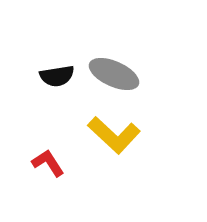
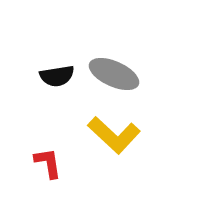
red L-shape: rotated 24 degrees clockwise
